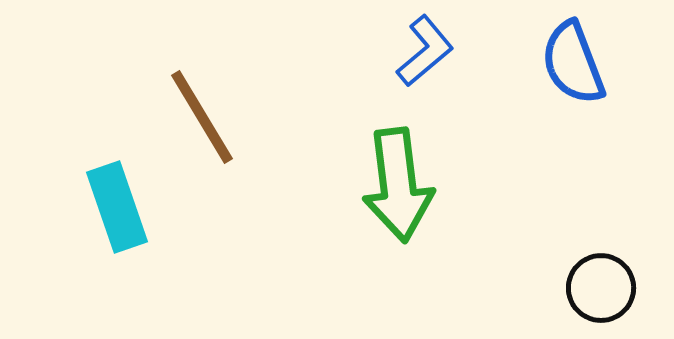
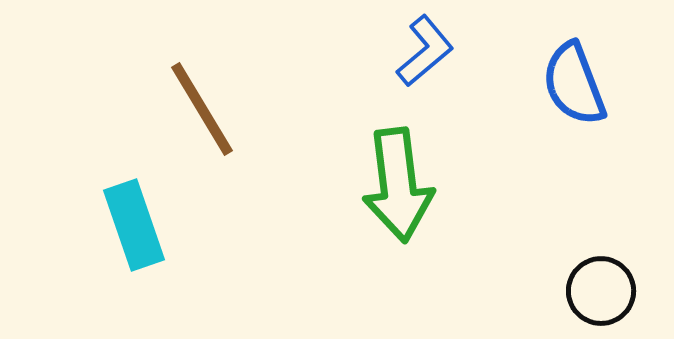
blue semicircle: moved 1 px right, 21 px down
brown line: moved 8 px up
cyan rectangle: moved 17 px right, 18 px down
black circle: moved 3 px down
